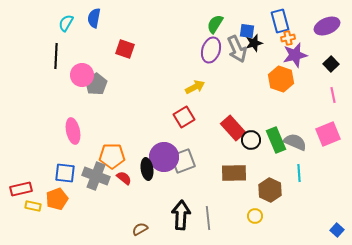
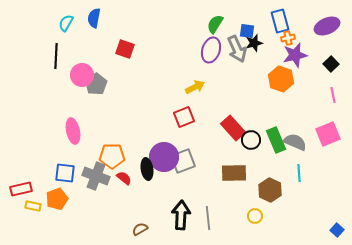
red square at (184, 117): rotated 10 degrees clockwise
